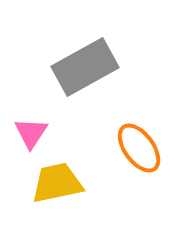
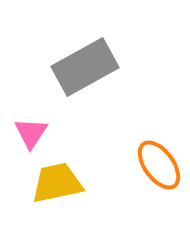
orange ellipse: moved 20 px right, 17 px down
